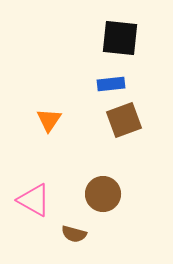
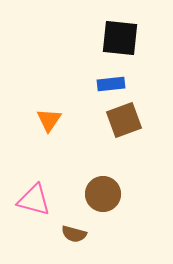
pink triangle: rotated 15 degrees counterclockwise
